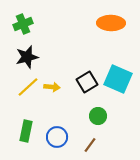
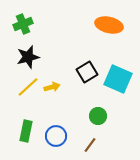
orange ellipse: moved 2 px left, 2 px down; rotated 12 degrees clockwise
black star: moved 1 px right
black square: moved 10 px up
yellow arrow: rotated 21 degrees counterclockwise
blue circle: moved 1 px left, 1 px up
